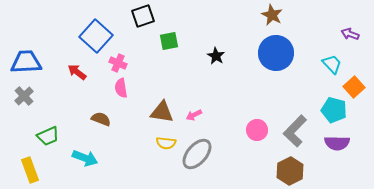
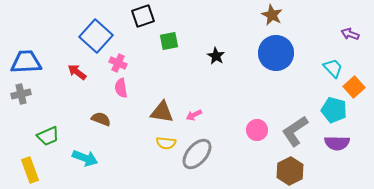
cyan trapezoid: moved 1 px right, 4 px down
gray cross: moved 3 px left, 2 px up; rotated 30 degrees clockwise
gray L-shape: rotated 12 degrees clockwise
